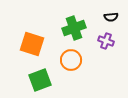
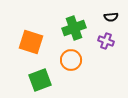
orange square: moved 1 px left, 2 px up
